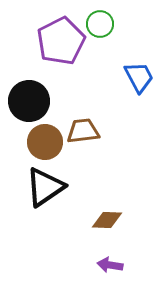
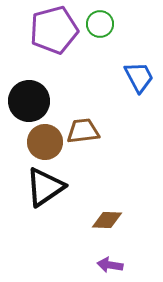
purple pentagon: moved 7 px left, 11 px up; rotated 12 degrees clockwise
